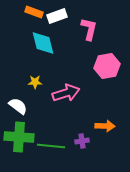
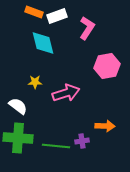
pink L-shape: moved 2 px left, 1 px up; rotated 20 degrees clockwise
green cross: moved 1 px left, 1 px down
green line: moved 5 px right
